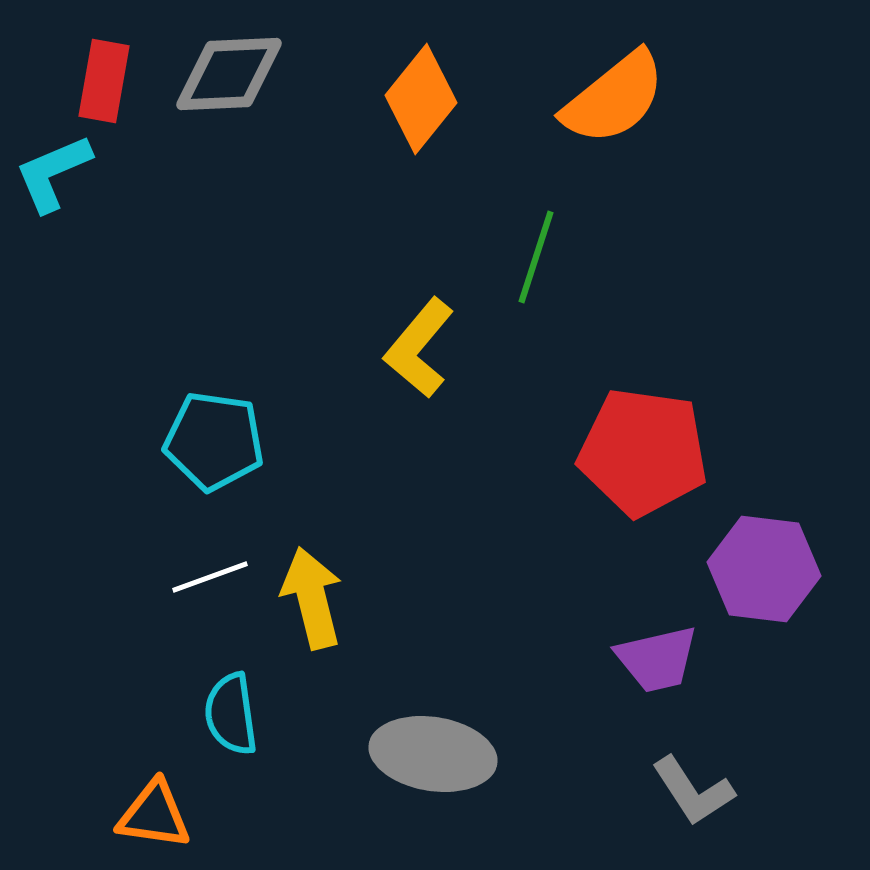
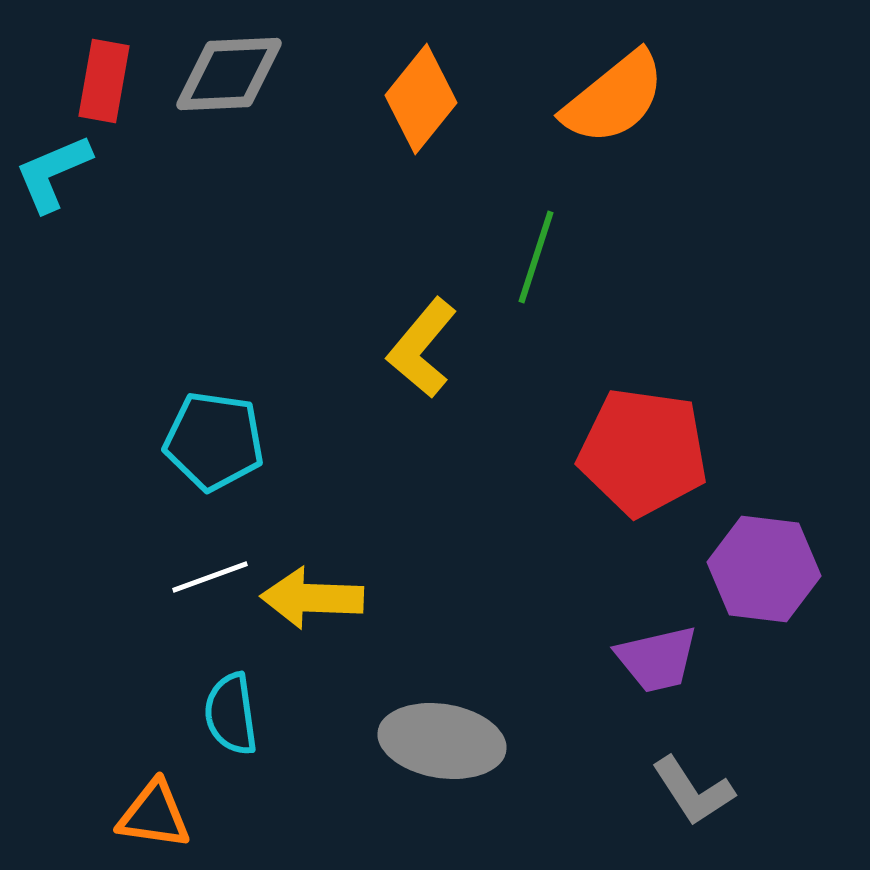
yellow L-shape: moved 3 px right
yellow arrow: rotated 74 degrees counterclockwise
gray ellipse: moved 9 px right, 13 px up
